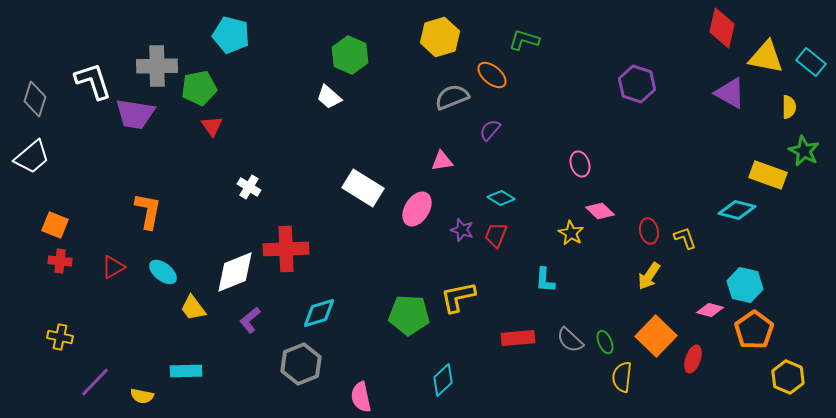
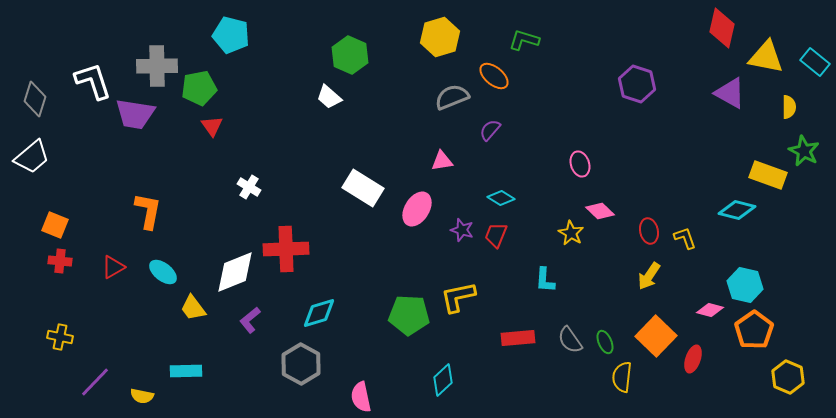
cyan rectangle at (811, 62): moved 4 px right
orange ellipse at (492, 75): moved 2 px right, 1 px down
gray semicircle at (570, 340): rotated 12 degrees clockwise
gray hexagon at (301, 364): rotated 9 degrees counterclockwise
